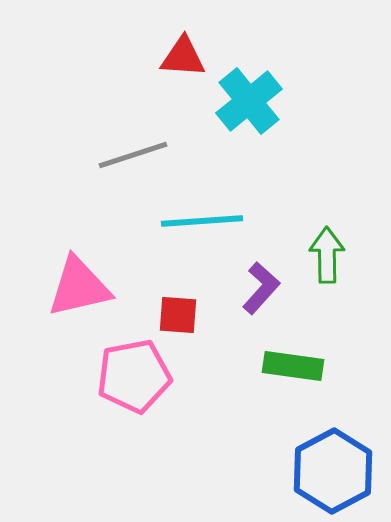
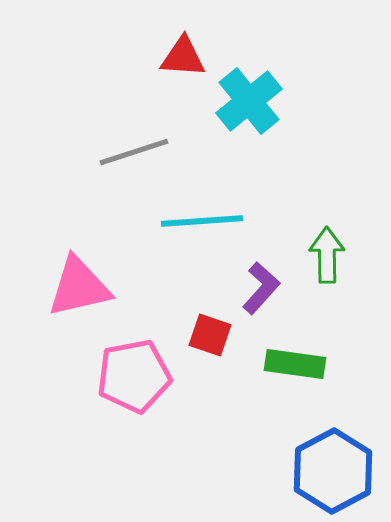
gray line: moved 1 px right, 3 px up
red square: moved 32 px right, 20 px down; rotated 15 degrees clockwise
green rectangle: moved 2 px right, 2 px up
